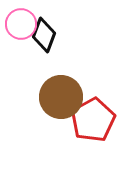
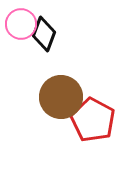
black diamond: moved 1 px up
red pentagon: rotated 15 degrees counterclockwise
